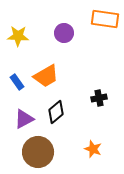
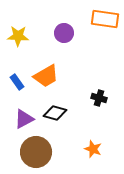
black cross: rotated 28 degrees clockwise
black diamond: moved 1 px left, 1 px down; rotated 55 degrees clockwise
brown circle: moved 2 px left
